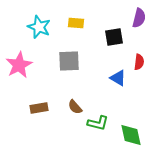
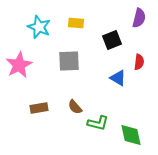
black square: moved 2 px left, 3 px down; rotated 12 degrees counterclockwise
